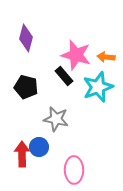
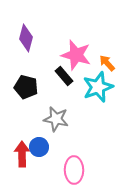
orange arrow: moved 1 px right, 6 px down; rotated 42 degrees clockwise
